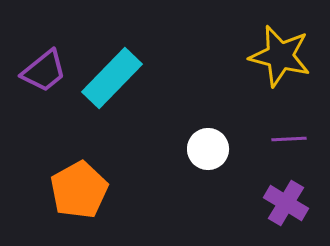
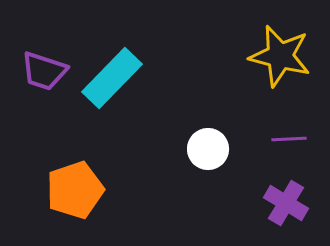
purple trapezoid: rotated 57 degrees clockwise
orange pentagon: moved 4 px left; rotated 10 degrees clockwise
